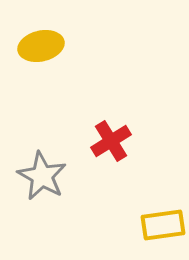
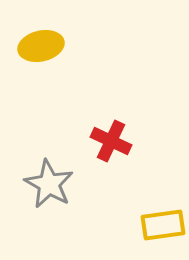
red cross: rotated 33 degrees counterclockwise
gray star: moved 7 px right, 8 px down
